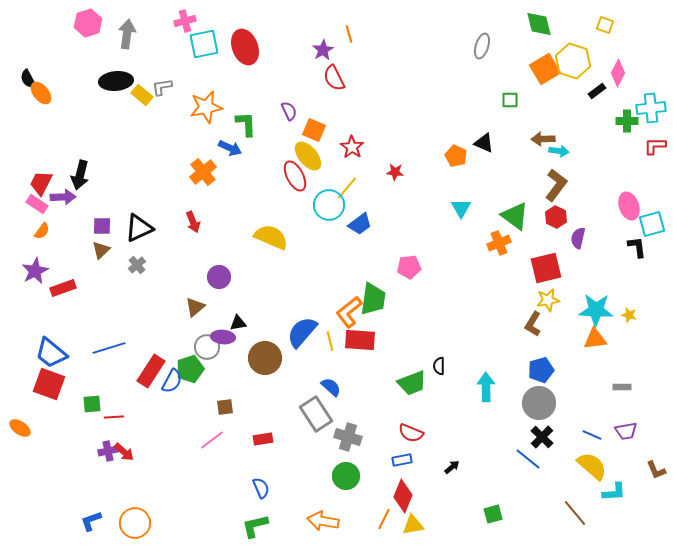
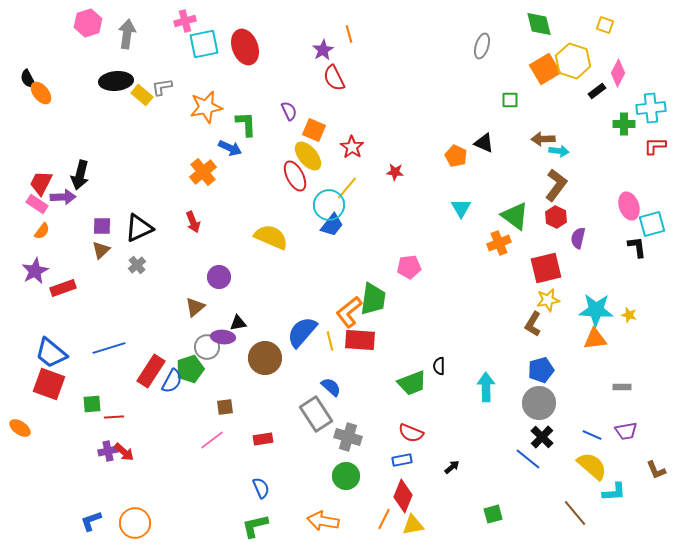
green cross at (627, 121): moved 3 px left, 3 px down
blue trapezoid at (360, 224): moved 28 px left, 1 px down; rotated 15 degrees counterclockwise
